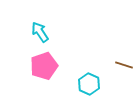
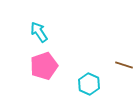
cyan arrow: moved 1 px left
